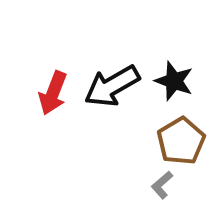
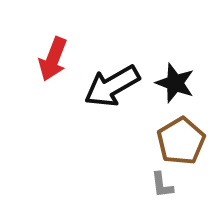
black star: moved 1 px right, 2 px down
red arrow: moved 34 px up
gray L-shape: rotated 56 degrees counterclockwise
